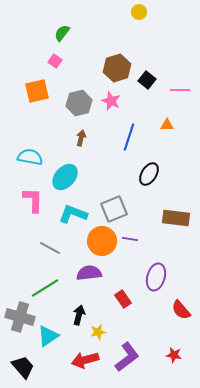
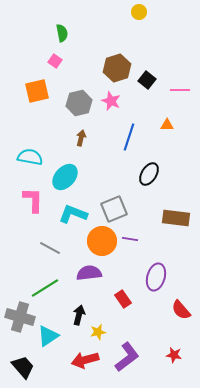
green semicircle: rotated 132 degrees clockwise
